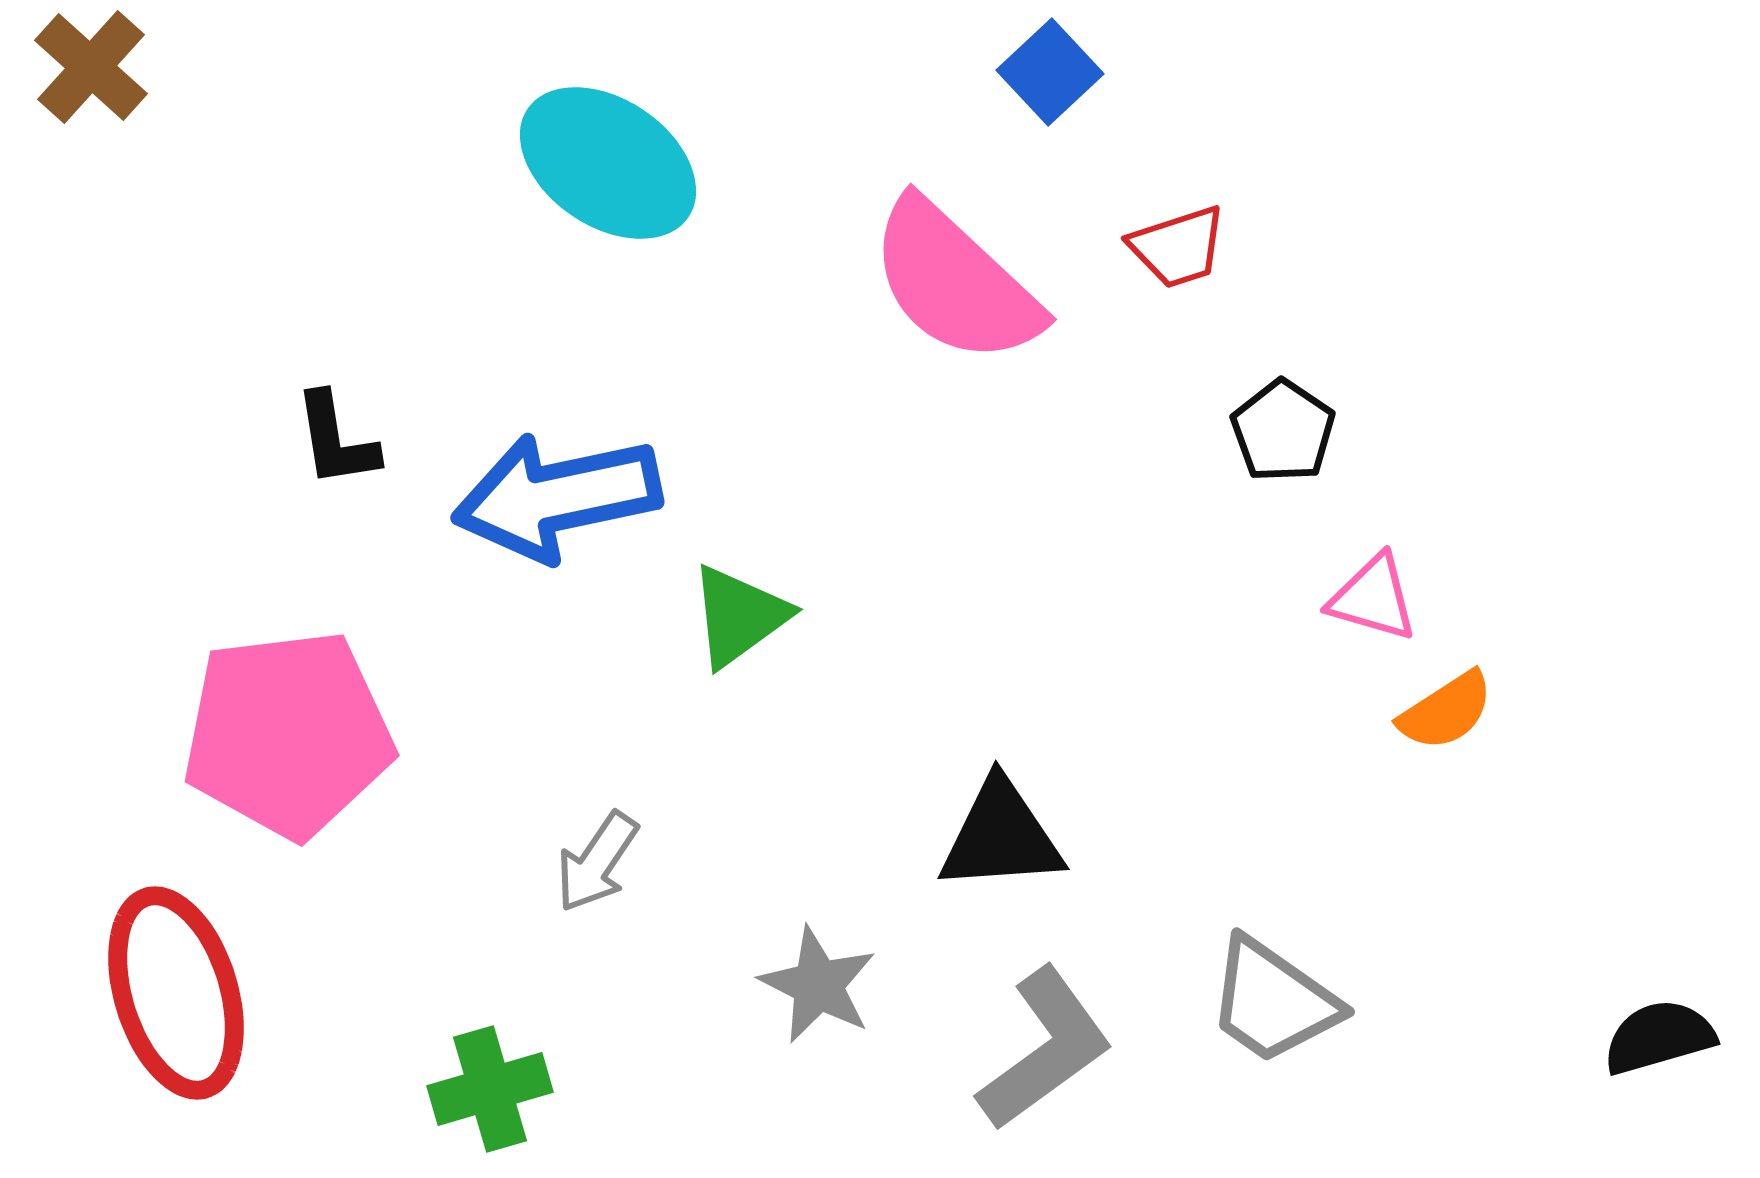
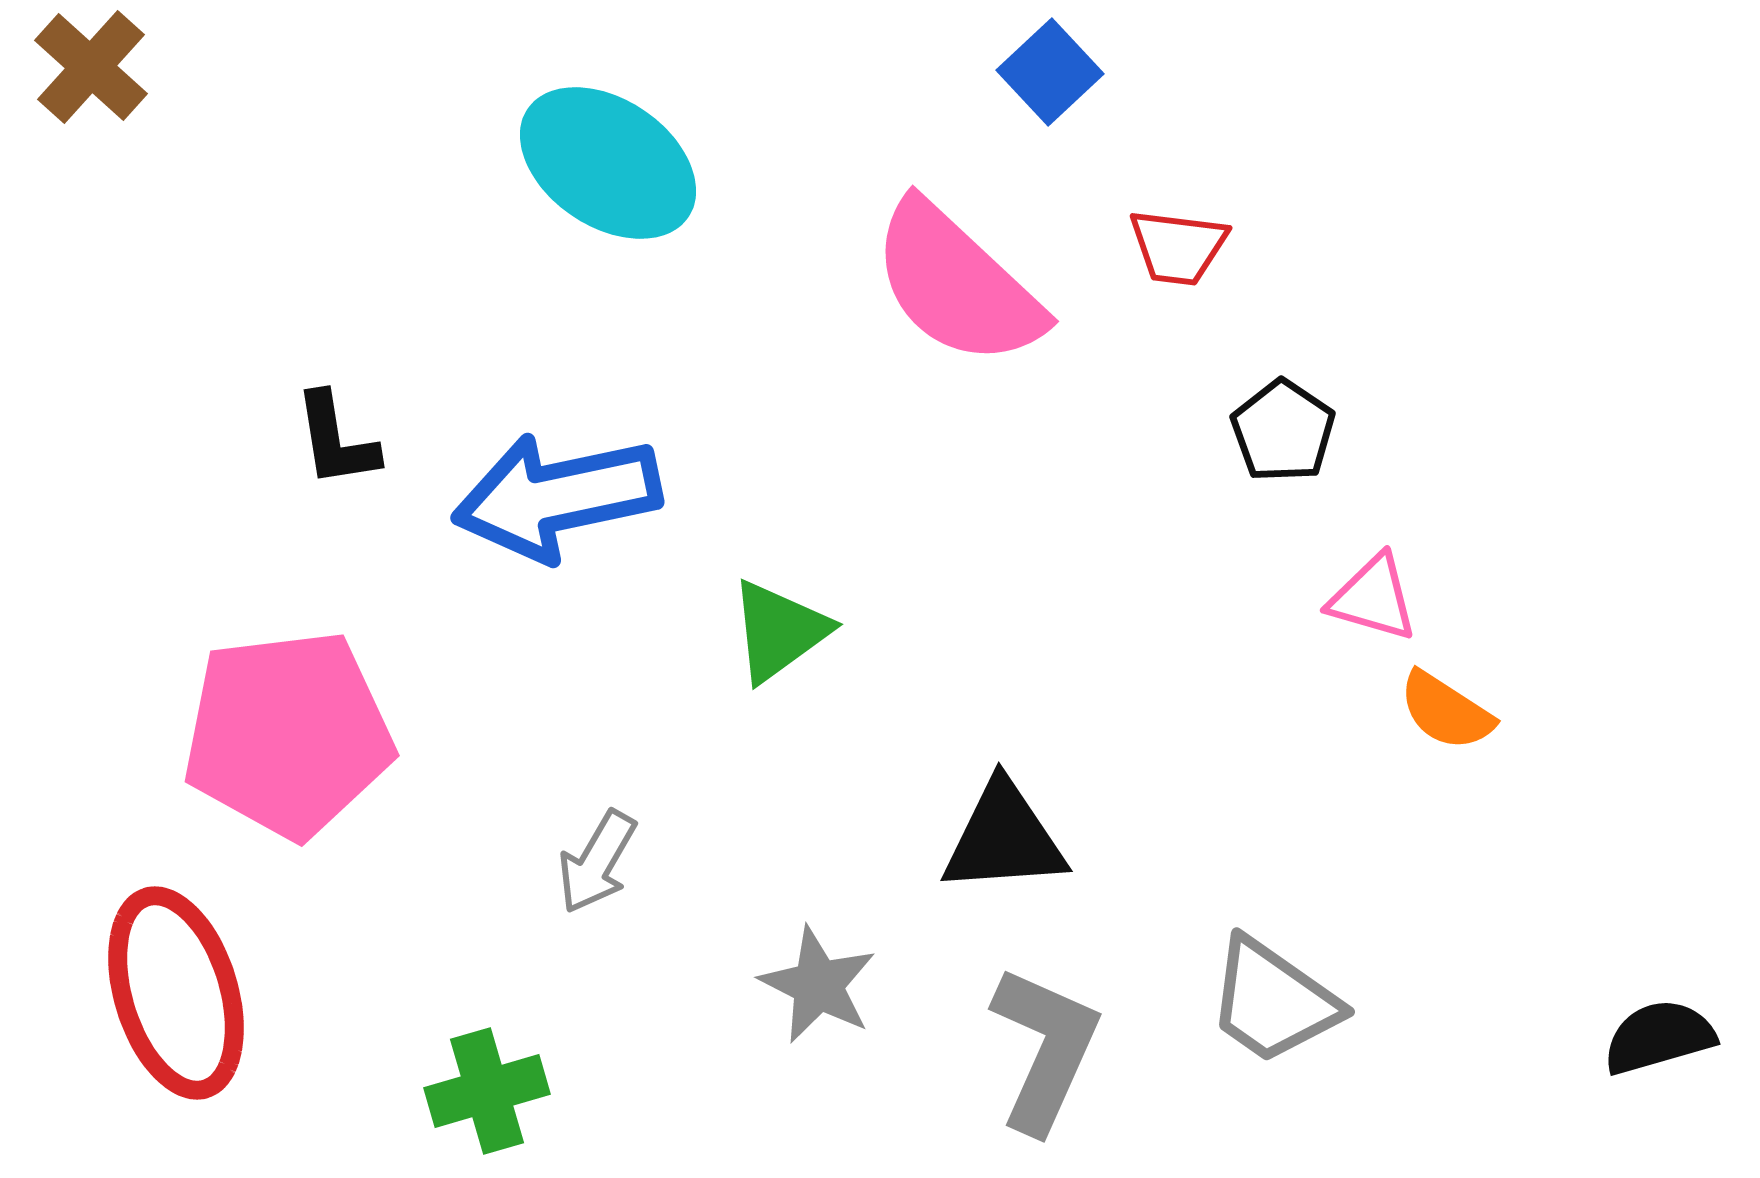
red trapezoid: rotated 25 degrees clockwise
pink semicircle: moved 2 px right, 2 px down
green triangle: moved 40 px right, 15 px down
orange semicircle: rotated 66 degrees clockwise
black triangle: moved 3 px right, 2 px down
gray arrow: rotated 4 degrees counterclockwise
gray L-shape: rotated 30 degrees counterclockwise
green cross: moved 3 px left, 2 px down
